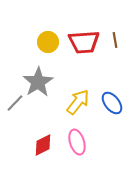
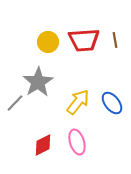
red trapezoid: moved 2 px up
